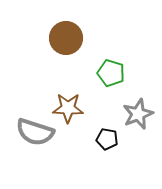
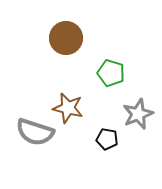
brown star: rotated 12 degrees clockwise
